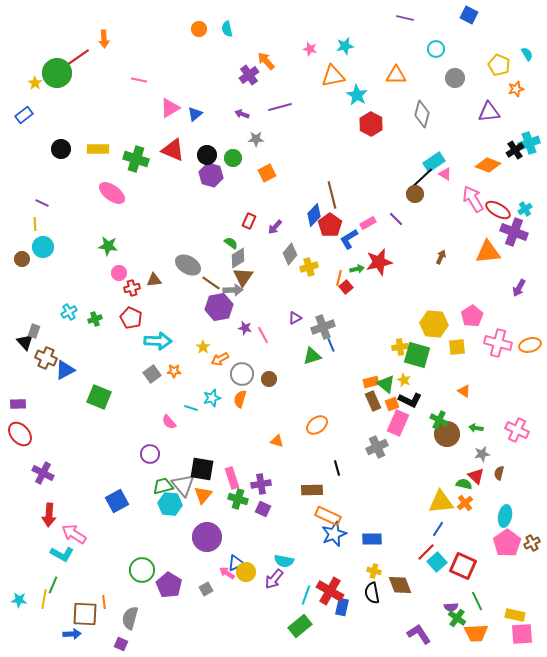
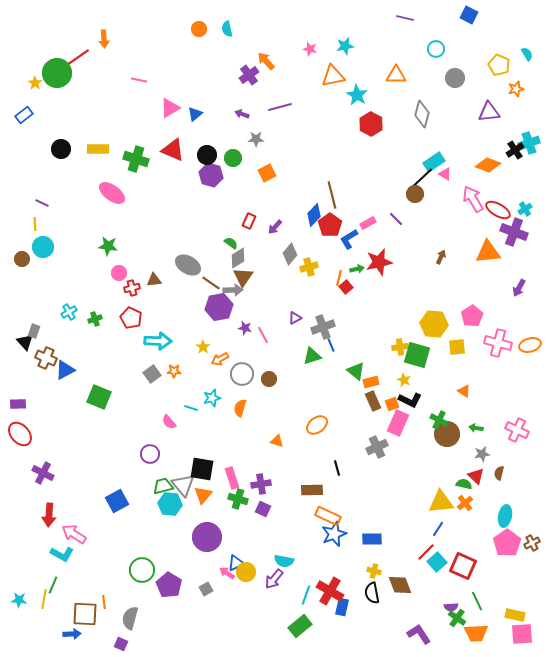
green triangle at (386, 384): moved 30 px left, 13 px up
orange semicircle at (240, 399): moved 9 px down
